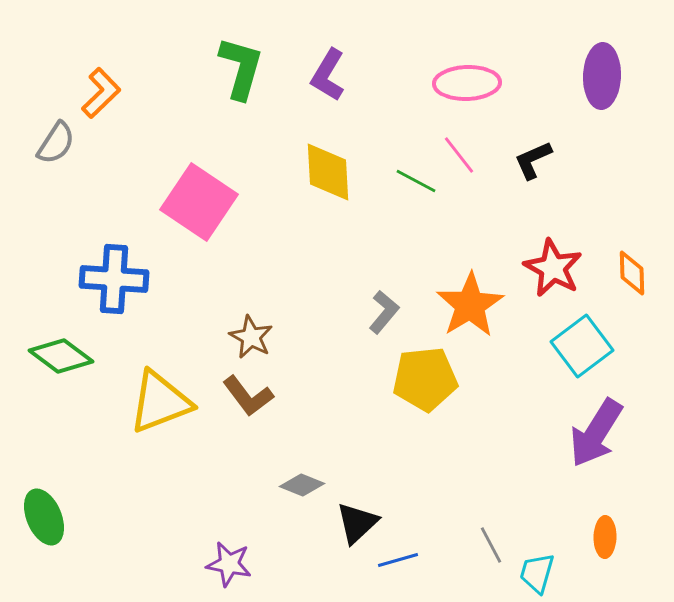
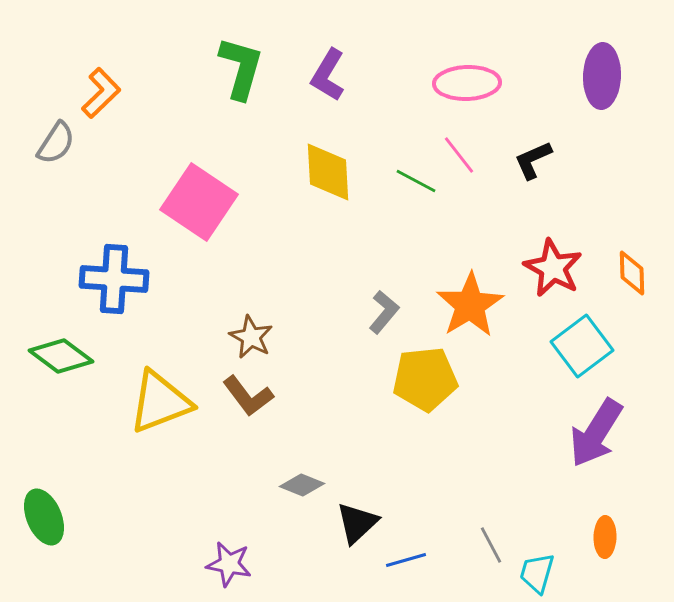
blue line: moved 8 px right
